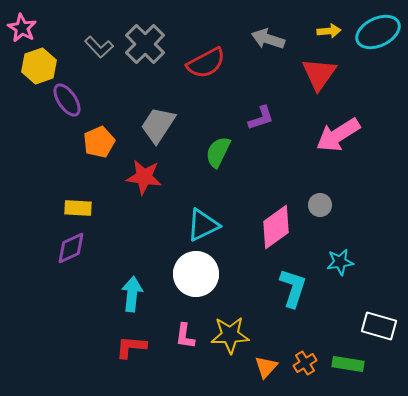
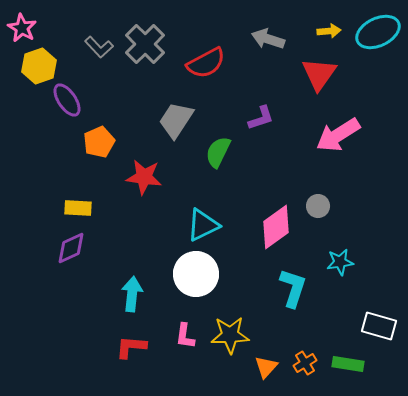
gray trapezoid: moved 18 px right, 5 px up
gray circle: moved 2 px left, 1 px down
